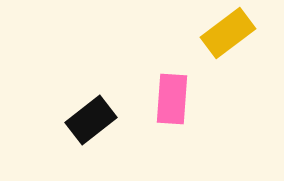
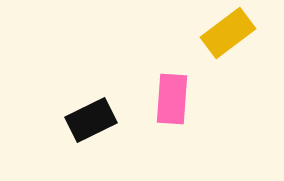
black rectangle: rotated 12 degrees clockwise
